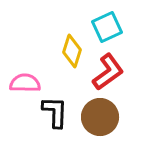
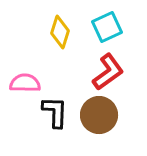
yellow diamond: moved 12 px left, 19 px up
brown circle: moved 1 px left, 2 px up
